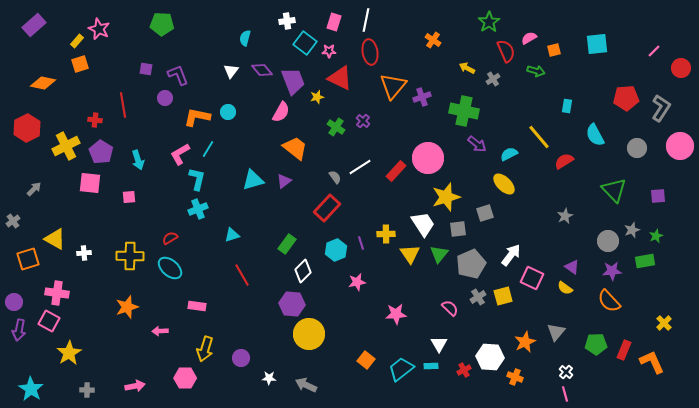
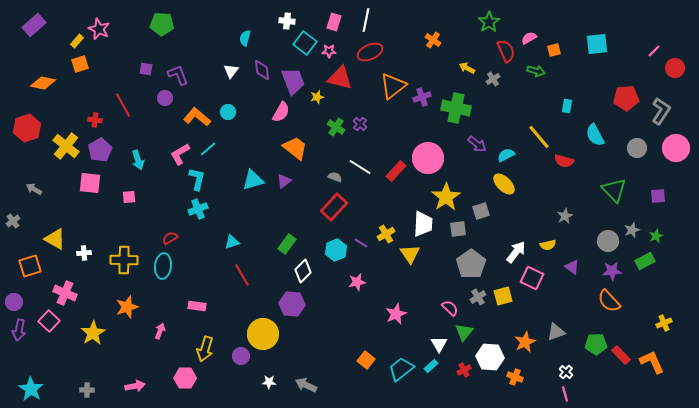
white cross at (287, 21): rotated 14 degrees clockwise
red ellipse at (370, 52): rotated 75 degrees clockwise
red circle at (681, 68): moved 6 px left
purple diamond at (262, 70): rotated 35 degrees clockwise
red triangle at (340, 78): rotated 12 degrees counterclockwise
orange triangle at (393, 86): rotated 12 degrees clockwise
red line at (123, 105): rotated 20 degrees counterclockwise
gray L-shape at (661, 108): moved 3 px down
green cross at (464, 111): moved 8 px left, 3 px up
orange L-shape at (197, 117): rotated 28 degrees clockwise
purple cross at (363, 121): moved 3 px left, 3 px down
red hexagon at (27, 128): rotated 8 degrees clockwise
yellow cross at (66, 146): rotated 24 degrees counterclockwise
pink circle at (680, 146): moved 4 px left, 2 px down
cyan line at (208, 149): rotated 18 degrees clockwise
purple pentagon at (101, 152): moved 1 px left, 2 px up; rotated 10 degrees clockwise
cyan semicircle at (509, 154): moved 3 px left, 1 px down
red semicircle at (564, 161): rotated 132 degrees counterclockwise
white line at (360, 167): rotated 65 degrees clockwise
gray semicircle at (335, 177): rotated 32 degrees counterclockwise
gray arrow at (34, 189): rotated 105 degrees counterclockwise
yellow star at (446, 197): rotated 16 degrees counterclockwise
red rectangle at (327, 208): moved 7 px right, 1 px up
gray square at (485, 213): moved 4 px left, 2 px up
white trapezoid at (423, 224): rotated 36 degrees clockwise
yellow cross at (386, 234): rotated 30 degrees counterclockwise
cyan triangle at (232, 235): moved 7 px down
purple line at (361, 243): rotated 40 degrees counterclockwise
green triangle at (439, 254): moved 25 px right, 78 px down
white arrow at (511, 255): moved 5 px right, 3 px up
yellow cross at (130, 256): moved 6 px left, 4 px down
orange square at (28, 259): moved 2 px right, 7 px down
green rectangle at (645, 261): rotated 18 degrees counterclockwise
gray pentagon at (471, 264): rotated 12 degrees counterclockwise
cyan ellipse at (170, 268): moved 7 px left, 2 px up; rotated 55 degrees clockwise
yellow semicircle at (565, 288): moved 17 px left, 43 px up; rotated 49 degrees counterclockwise
pink cross at (57, 293): moved 8 px right; rotated 15 degrees clockwise
pink star at (396, 314): rotated 20 degrees counterclockwise
pink square at (49, 321): rotated 15 degrees clockwise
yellow cross at (664, 323): rotated 21 degrees clockwise
pink arrow at (160, 331): rotated 112 degrees clockwise
gray triangle at (556, 332): rotated 30 degrees clockwise
yellow circle at (309, 334): moved 46 px left
red rectangle at (624, 350): moved 3 px left, 5 px down; rotated 66 degrees counterclockwise
yellow star at (69, 353): moved 24 px right, 20 px up
purple circle at (241, 358): moved 2 px up
cyan rectangle at (431, 366): rotated 40 degrees counterclockwise
white star at (269, 378): moved 4 px down
